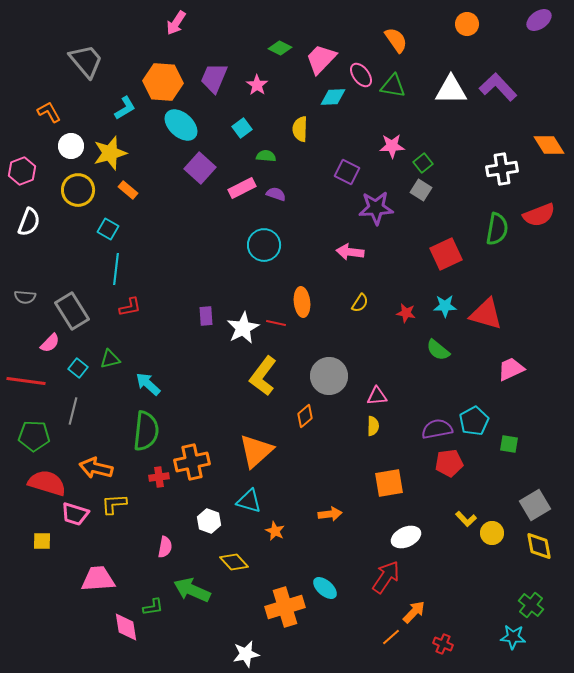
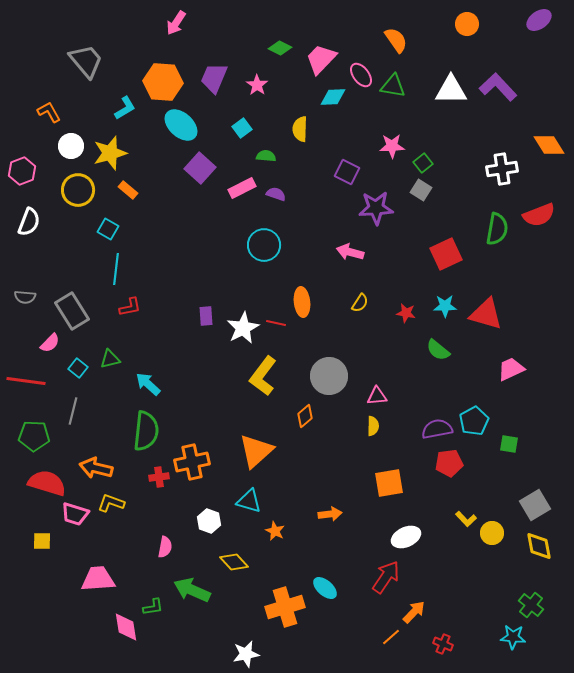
pink arrow at (350, 252): rotated 8 degrees clockwise
yellow L-shape at (114, 504): moved 3 px left, 1 px up; rotated 24 degrees clockwise
